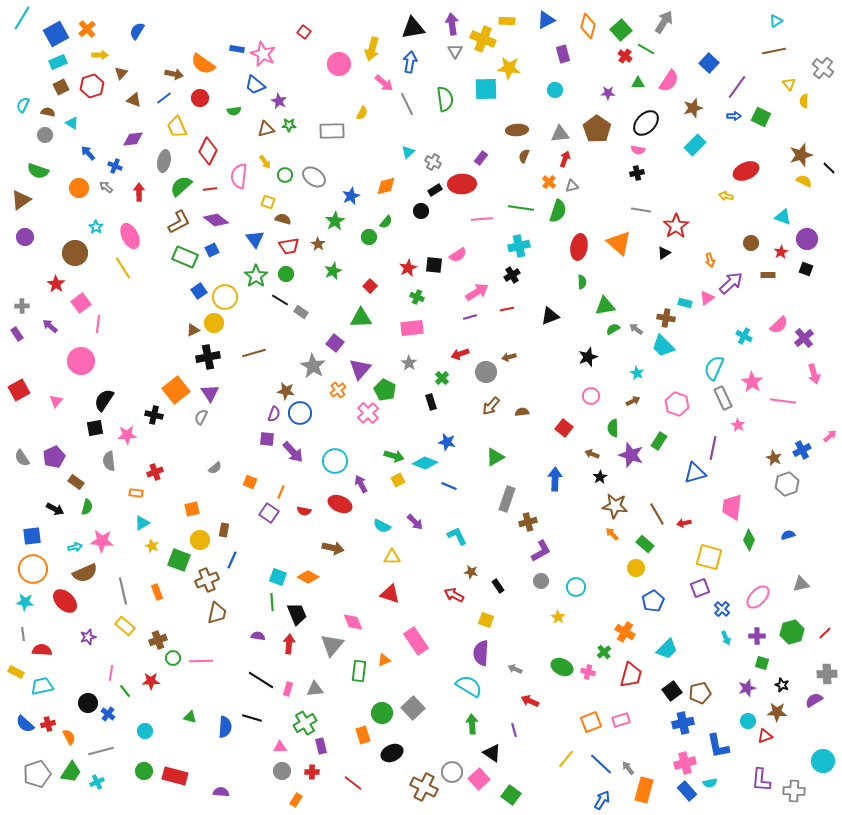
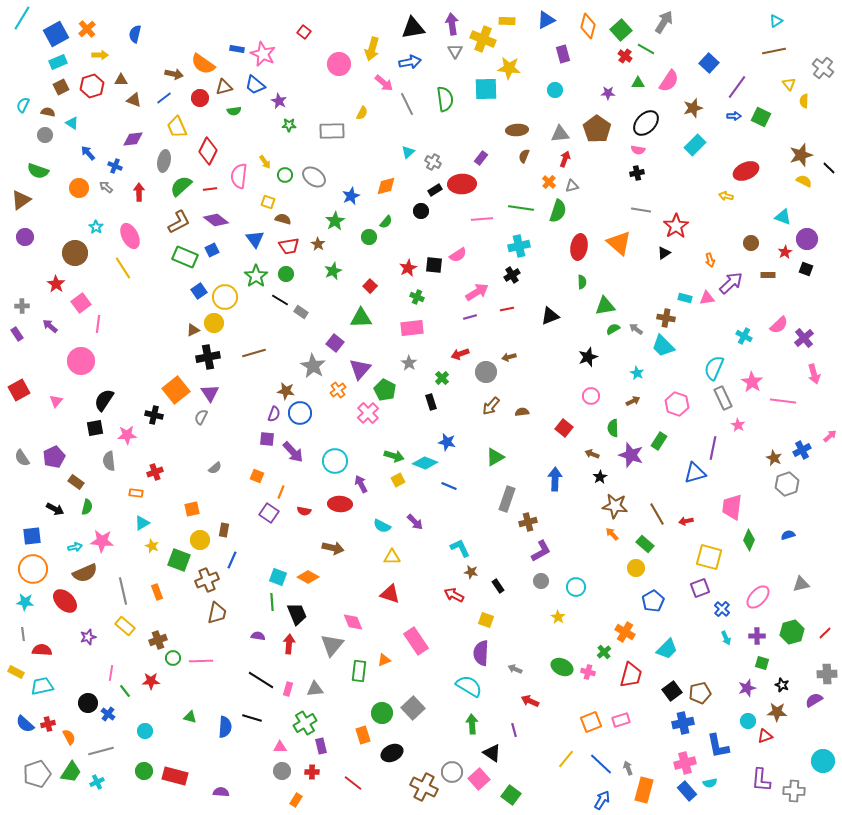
blue semicircle at (137, 31): moved 2 px left, 3 px down; rotated 18 degrees counterclockwise
blue arrow at (410, 62): rotated 70 degrees clockwise
brown triangle at (121, 73): moved 7 px down; rotated 48 degrees clockwise
brown triangle at (266, 129): moved 42 px left, 42 px up
red star at (781, 252): moved 4 px right
pink triangle at (707, 298): rotated 28 degrees clockwise
cyan rectangle at (685, 303): moved 5 px up
orange square at (250, 482): moved 7 px right, 6 px up
red ellipse at (340, 504): rotated 20 degrees counterclockwise
red arrow at (684, 523): moved 2 px right, 2 px up
cyan L-shape at (457, 536): moved 3 px right, 12 px down
gray arrow at (628, 768): rotated 16 degrees clockwise
